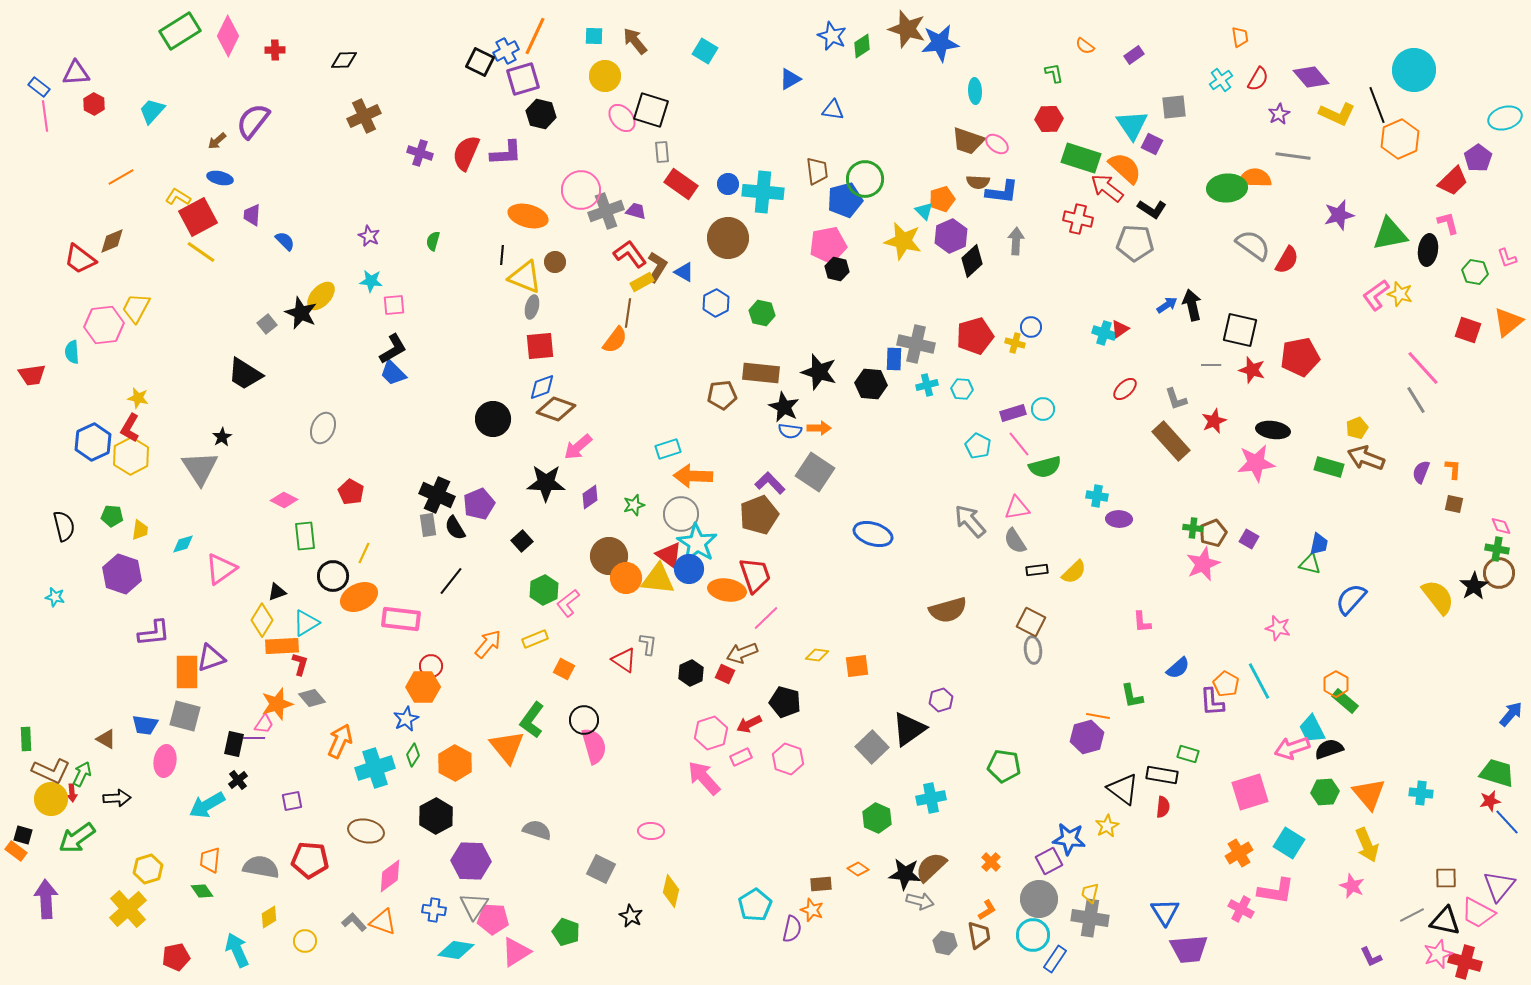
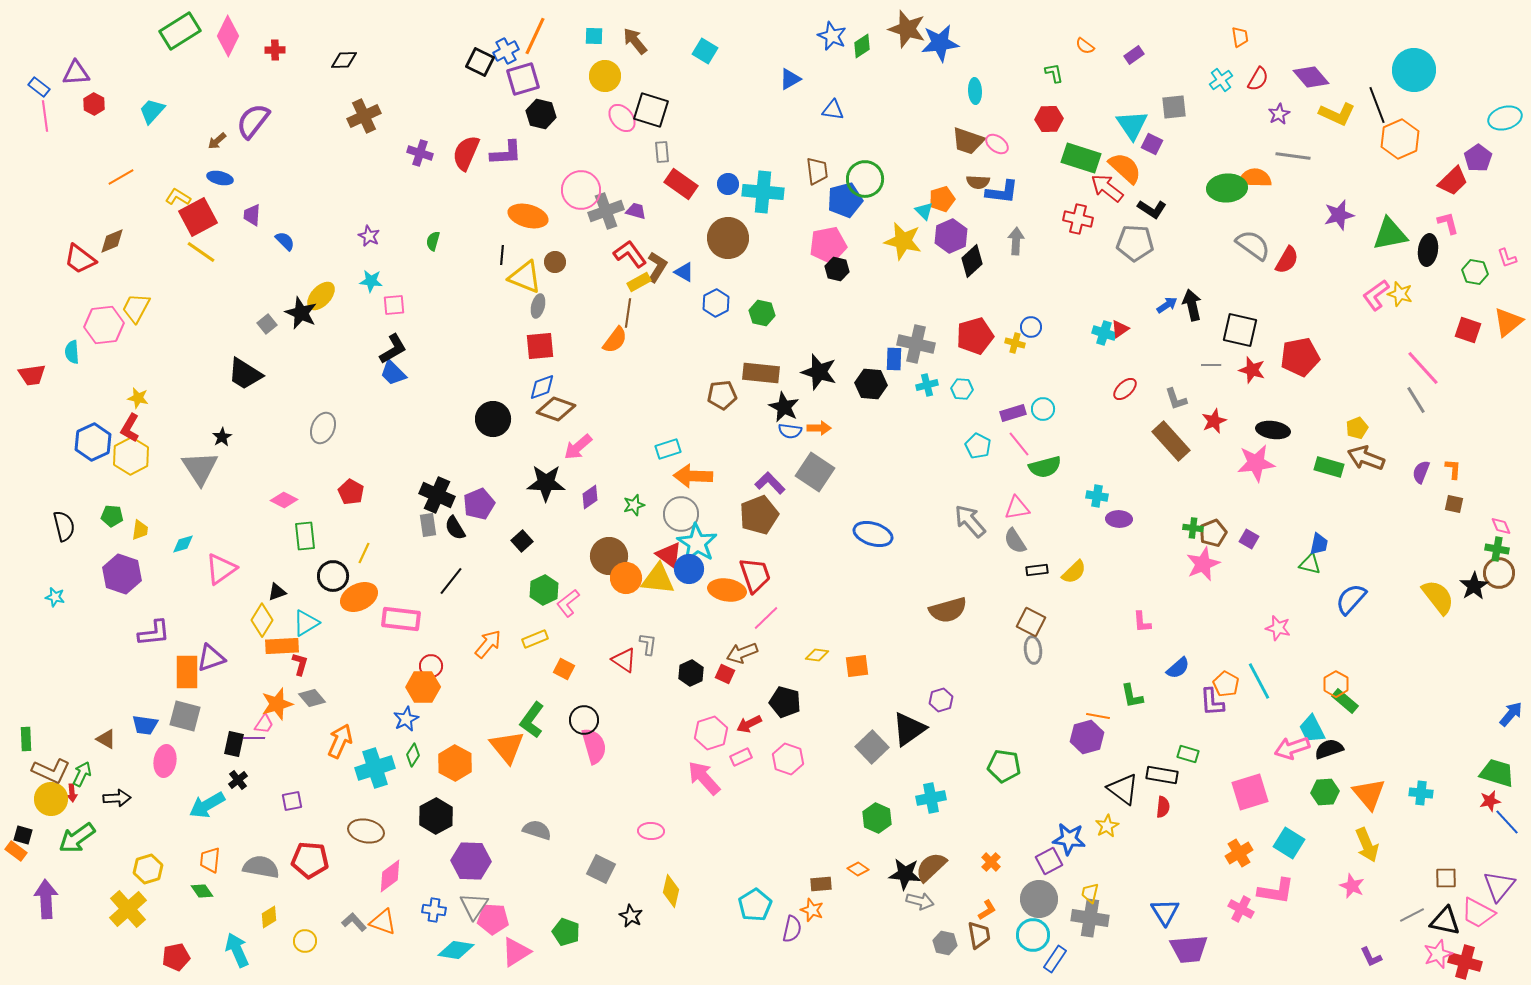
yellow rectangle at (642, 282): moved 3 px left
gray ellipse at (532, 307): moved 6 px right, 1 px up
